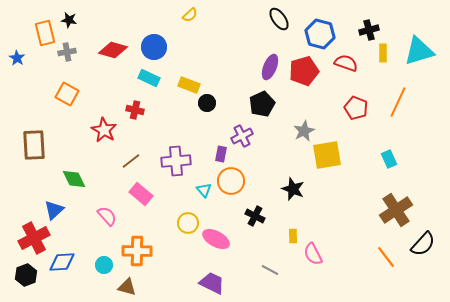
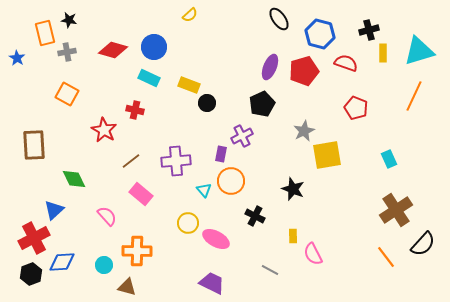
orange line at (398, 102): moved 16 px right, 6 px up
black hexagon at (26, 275): moved 5 px right, 1 px up
